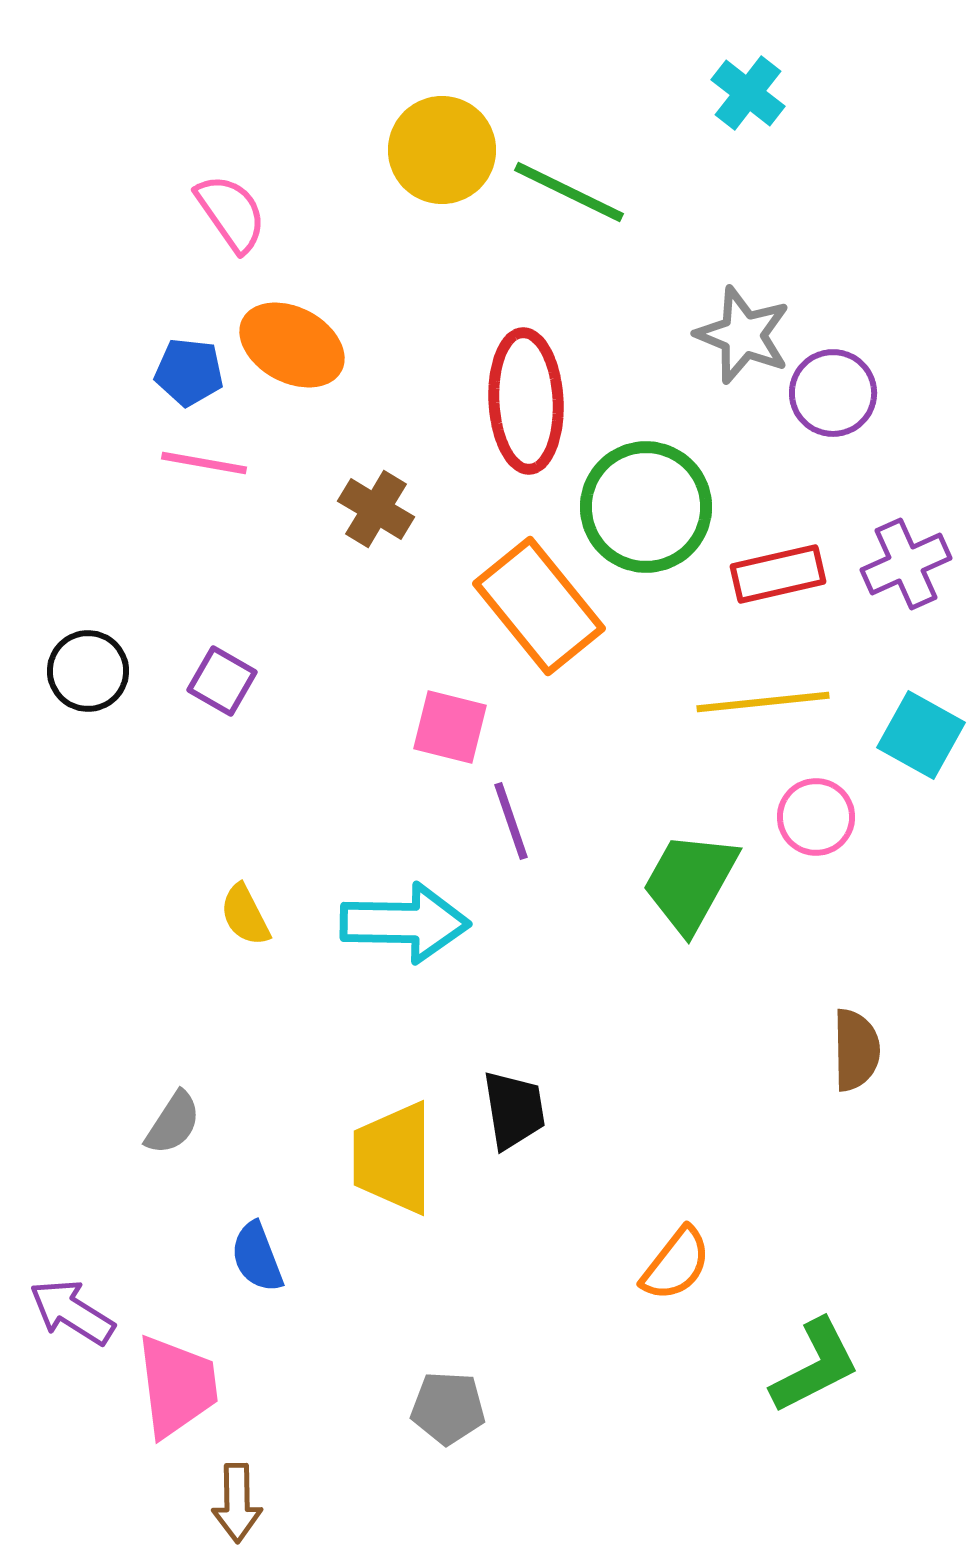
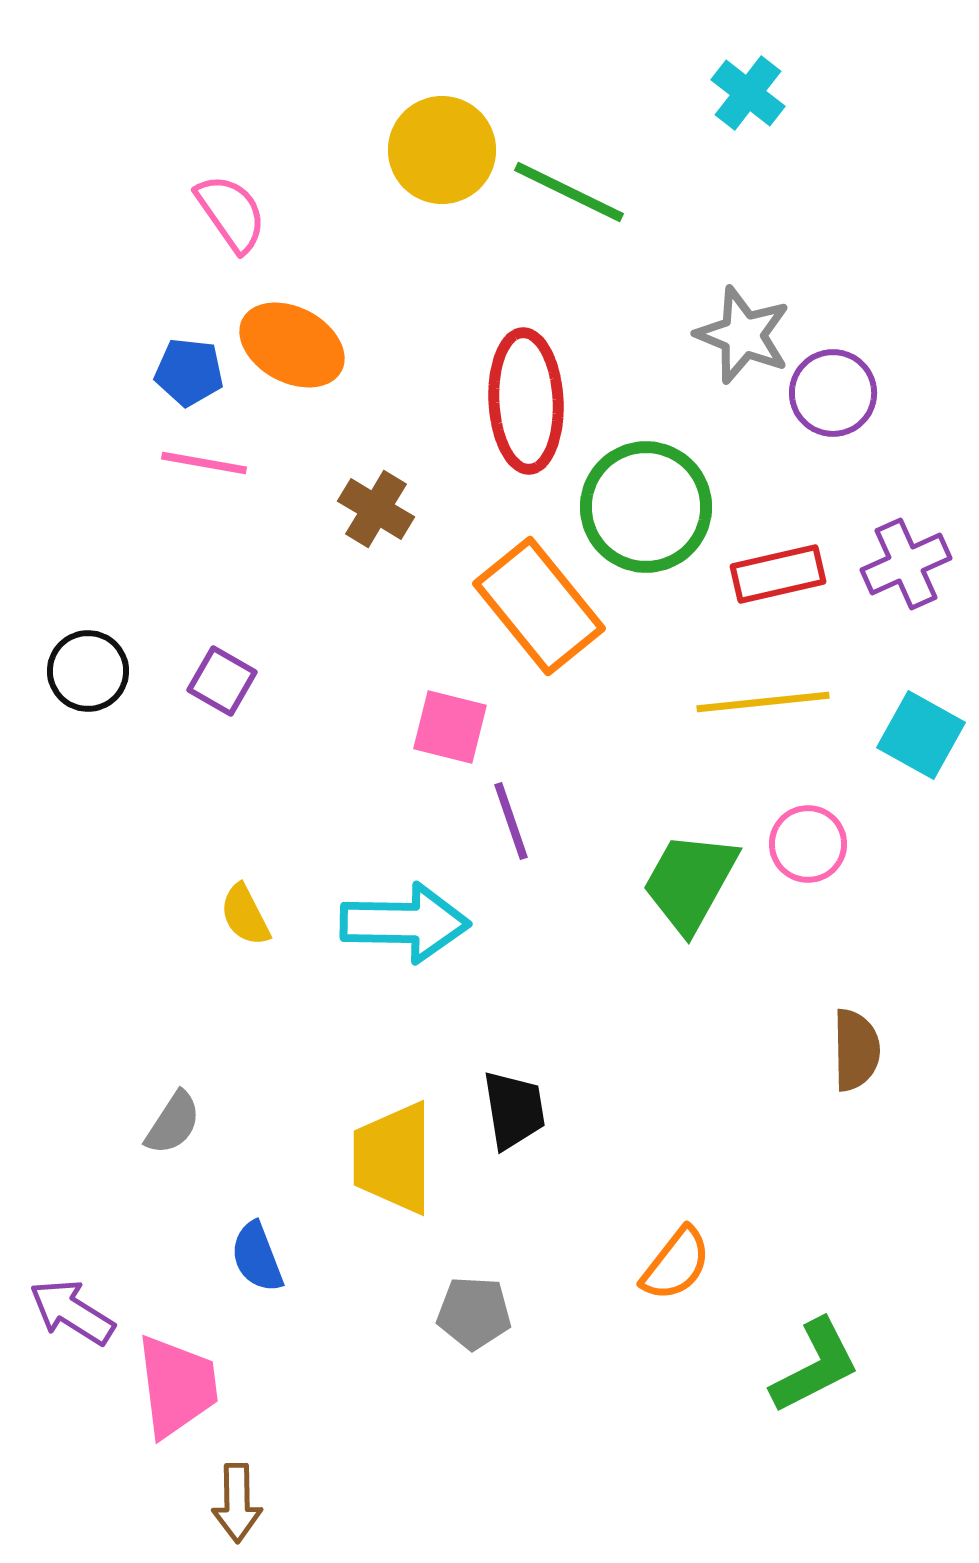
pink circle: moved 8 px left, 27 px down
gray pentagon: moved 26 px right, 95 px up
